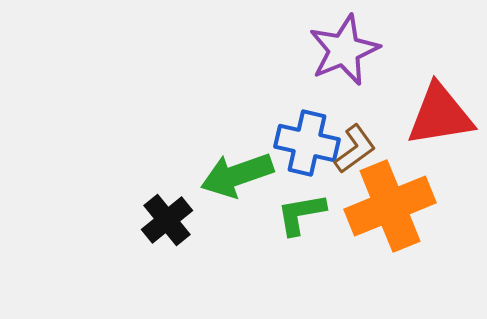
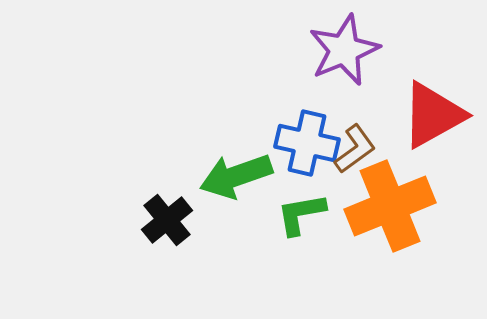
red triangle: moved 7 px left; rotated 20 degrees counterclockwise
green arrow: moved 1 px left, 1 px down
